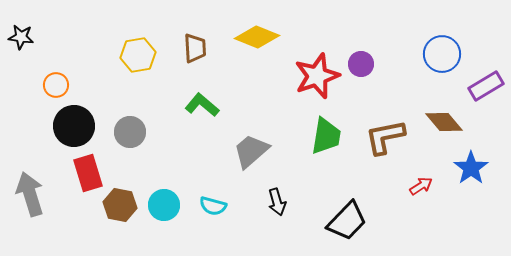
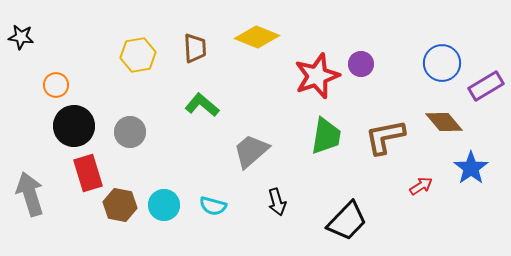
blue circle: moved 9 px down
